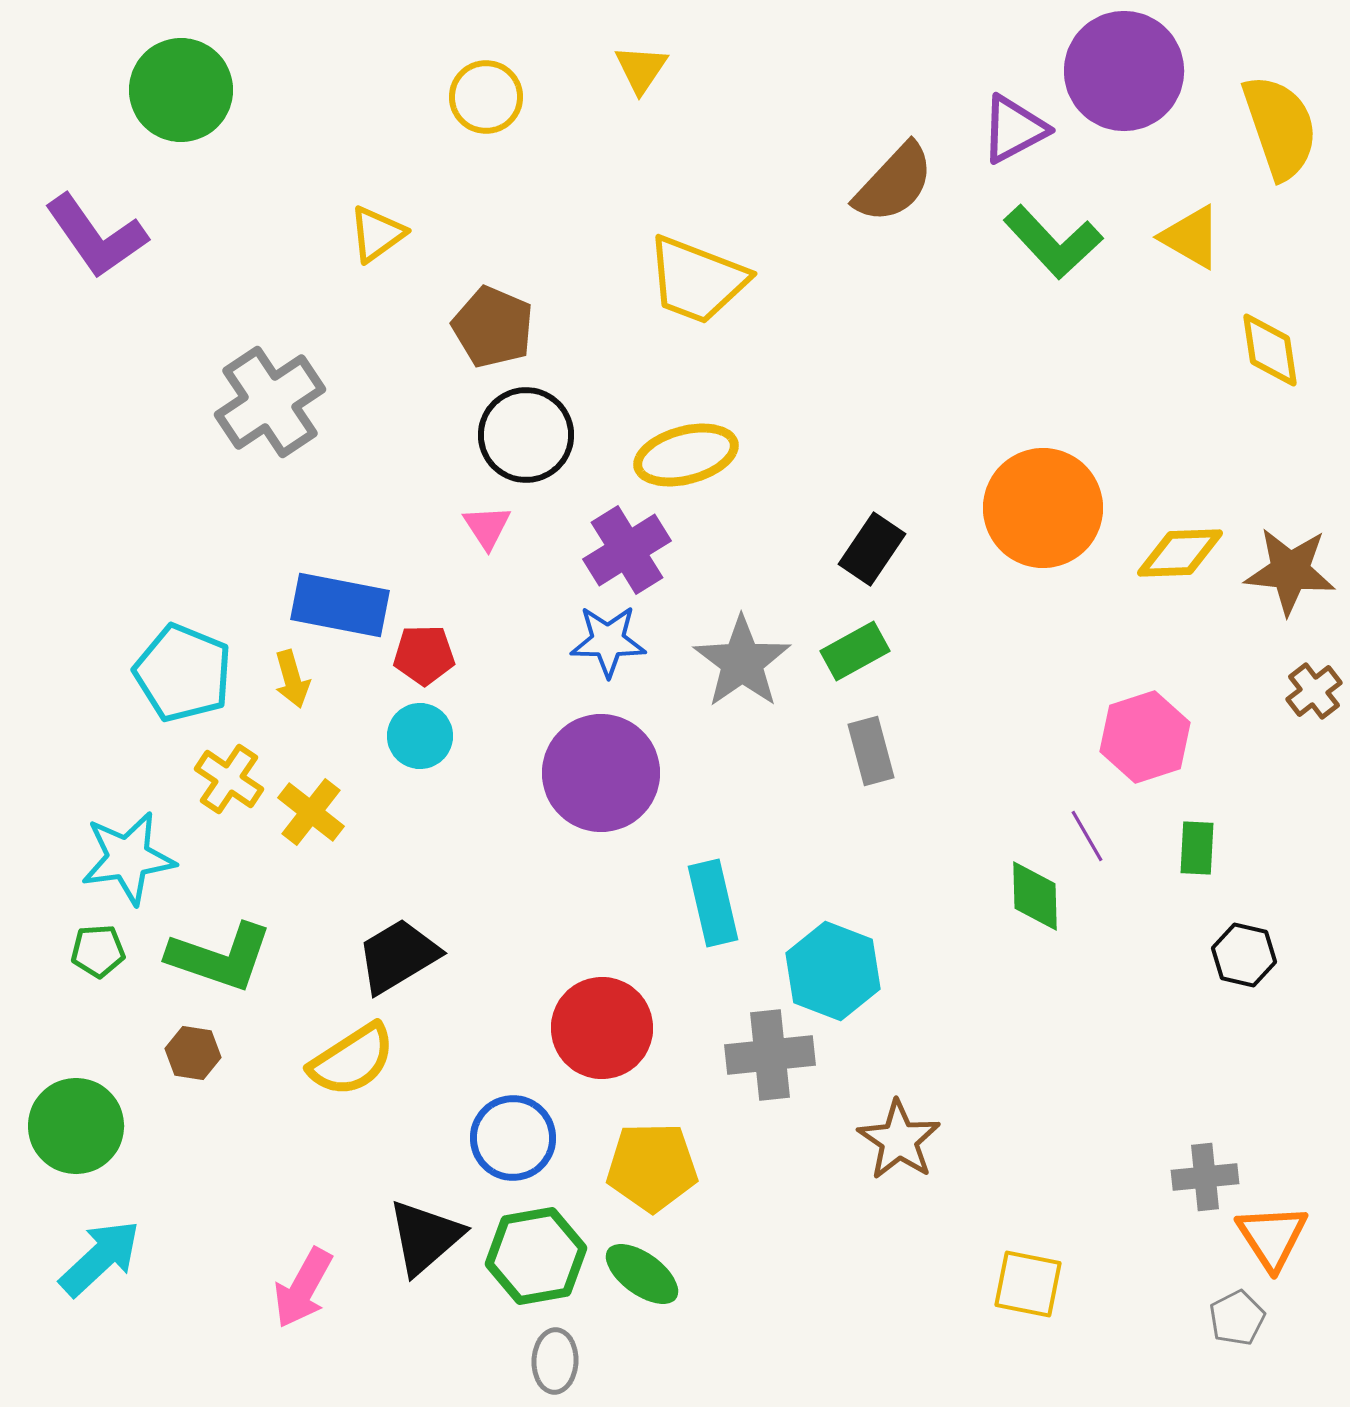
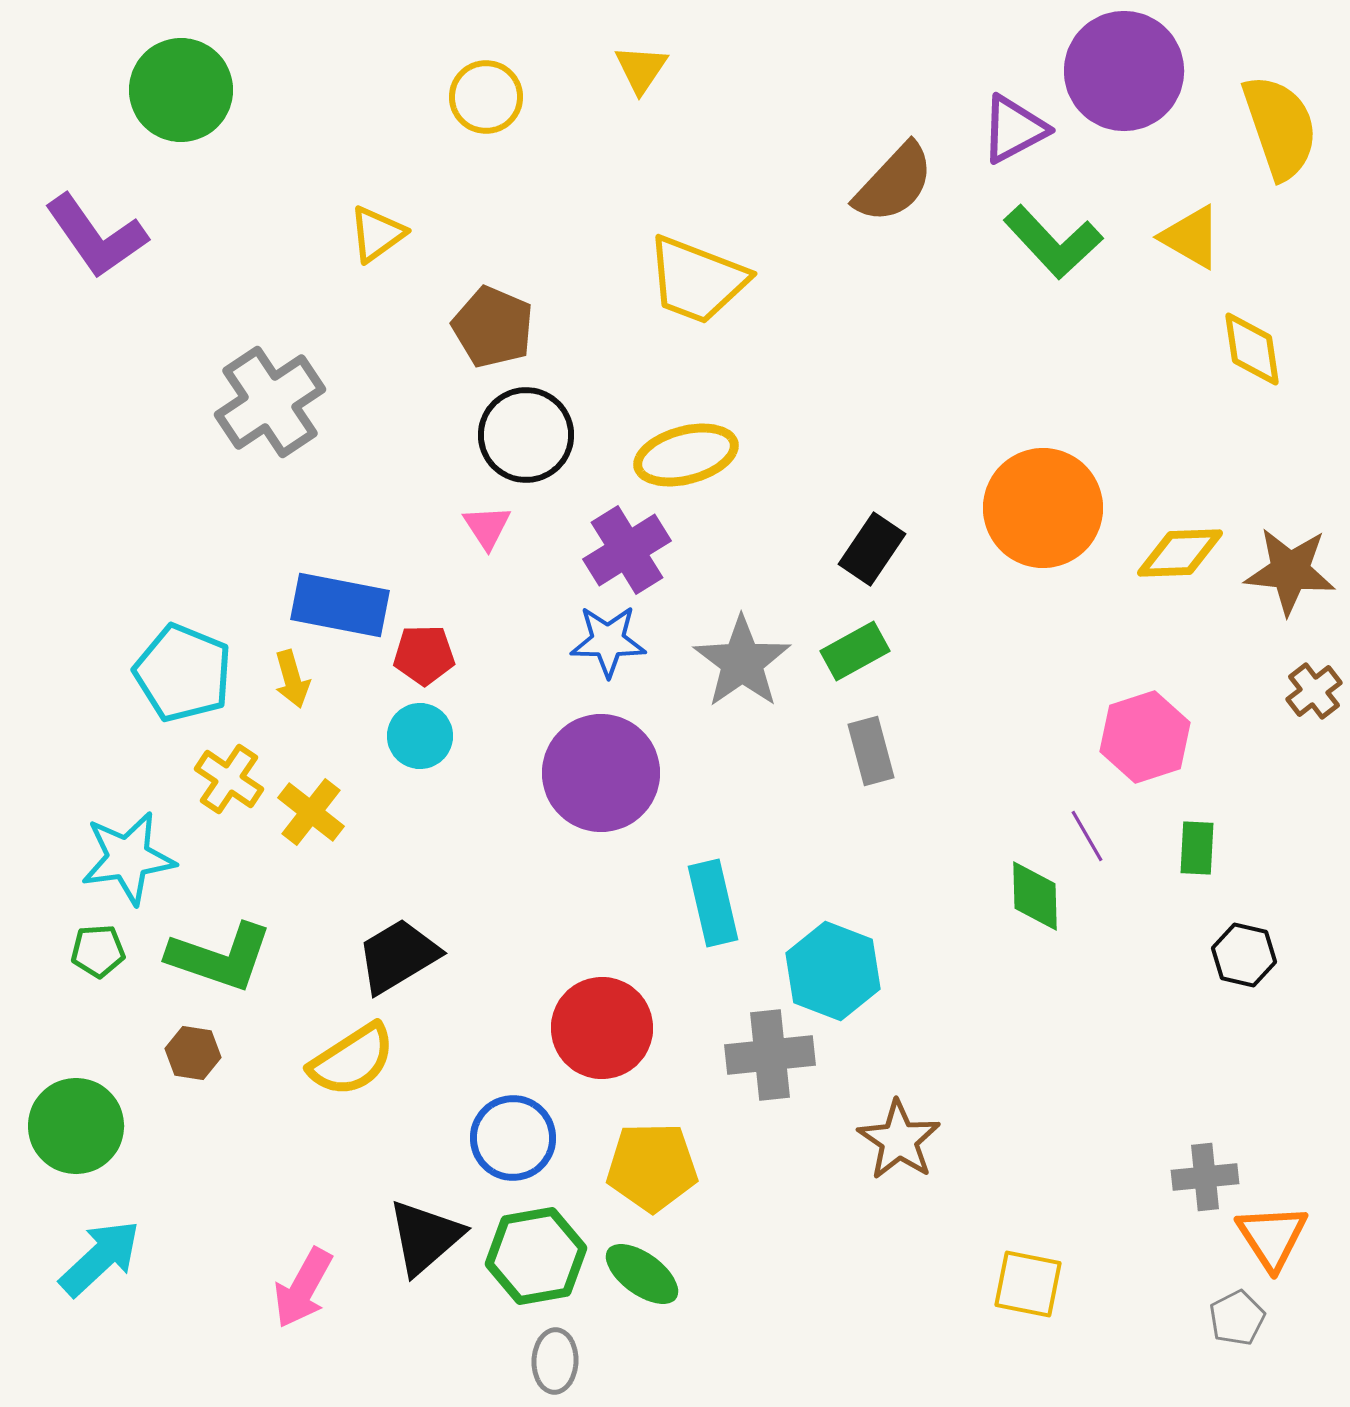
yellow diamond at (1270, 350): moved 18 px left, 1 px up
